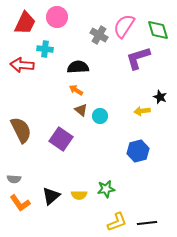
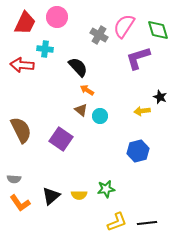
black semicircle: rotated 50 degrees clockwise
orange arrow: moved 11 px right
